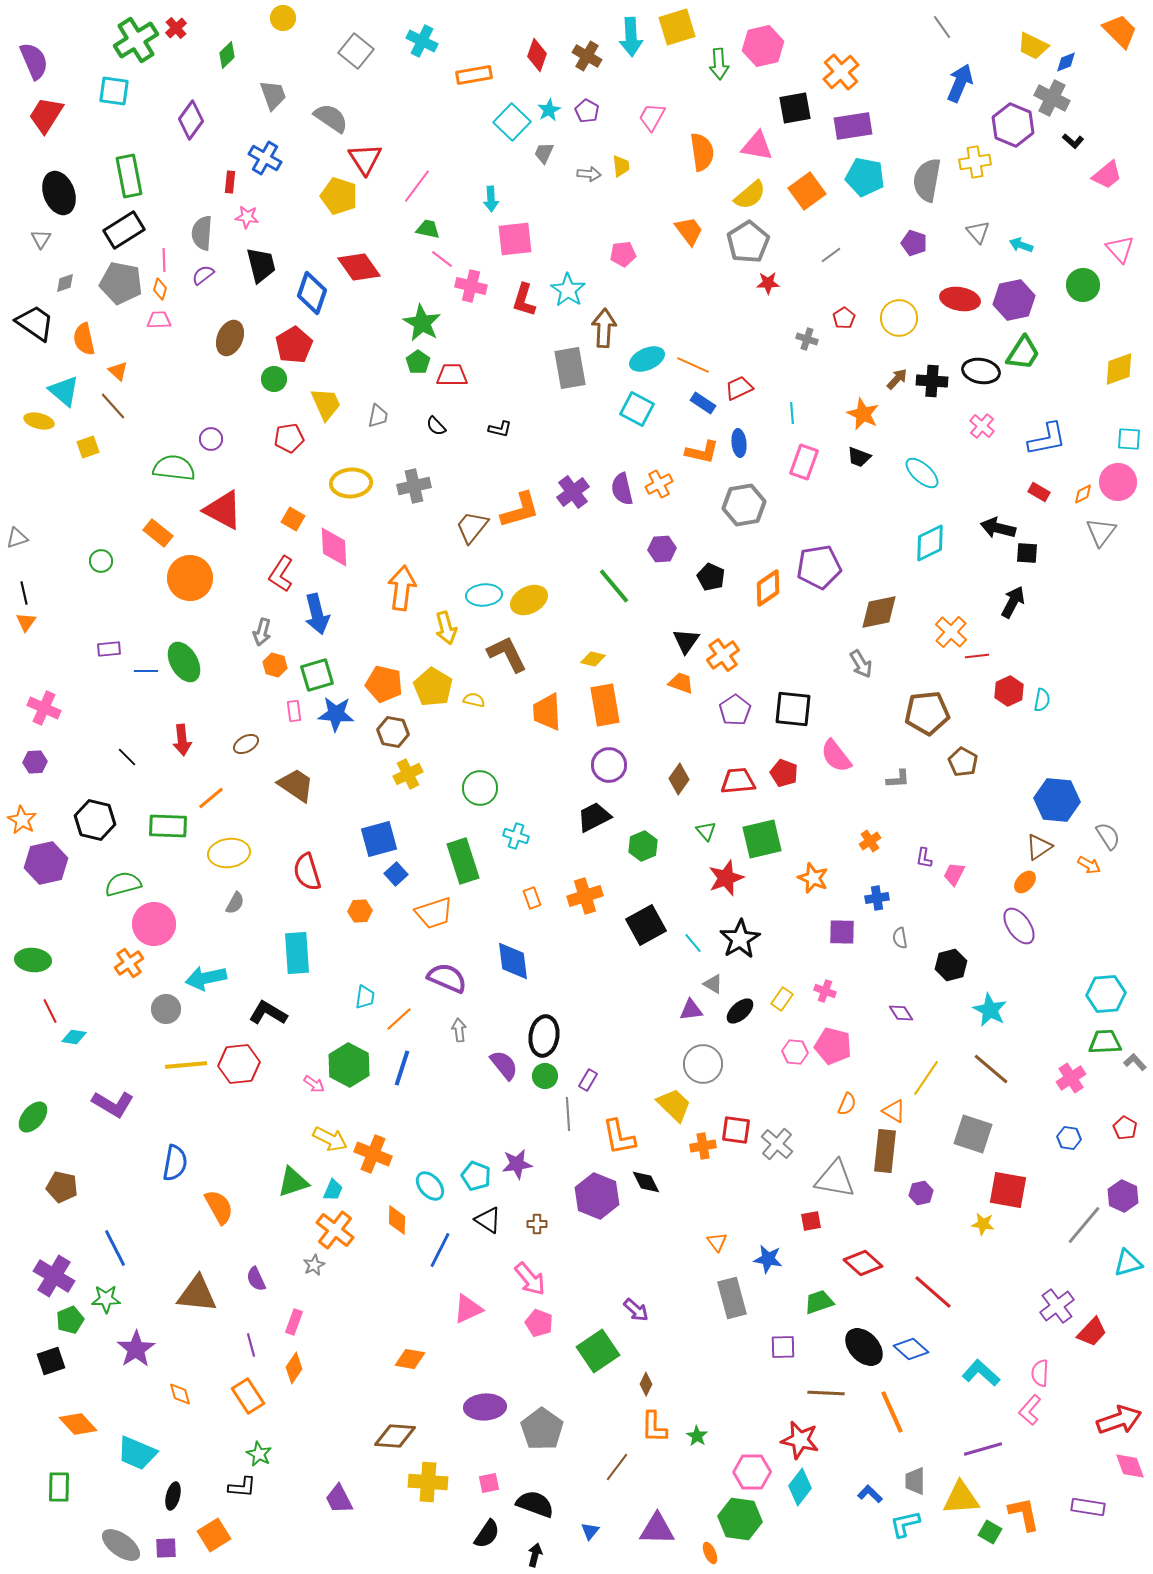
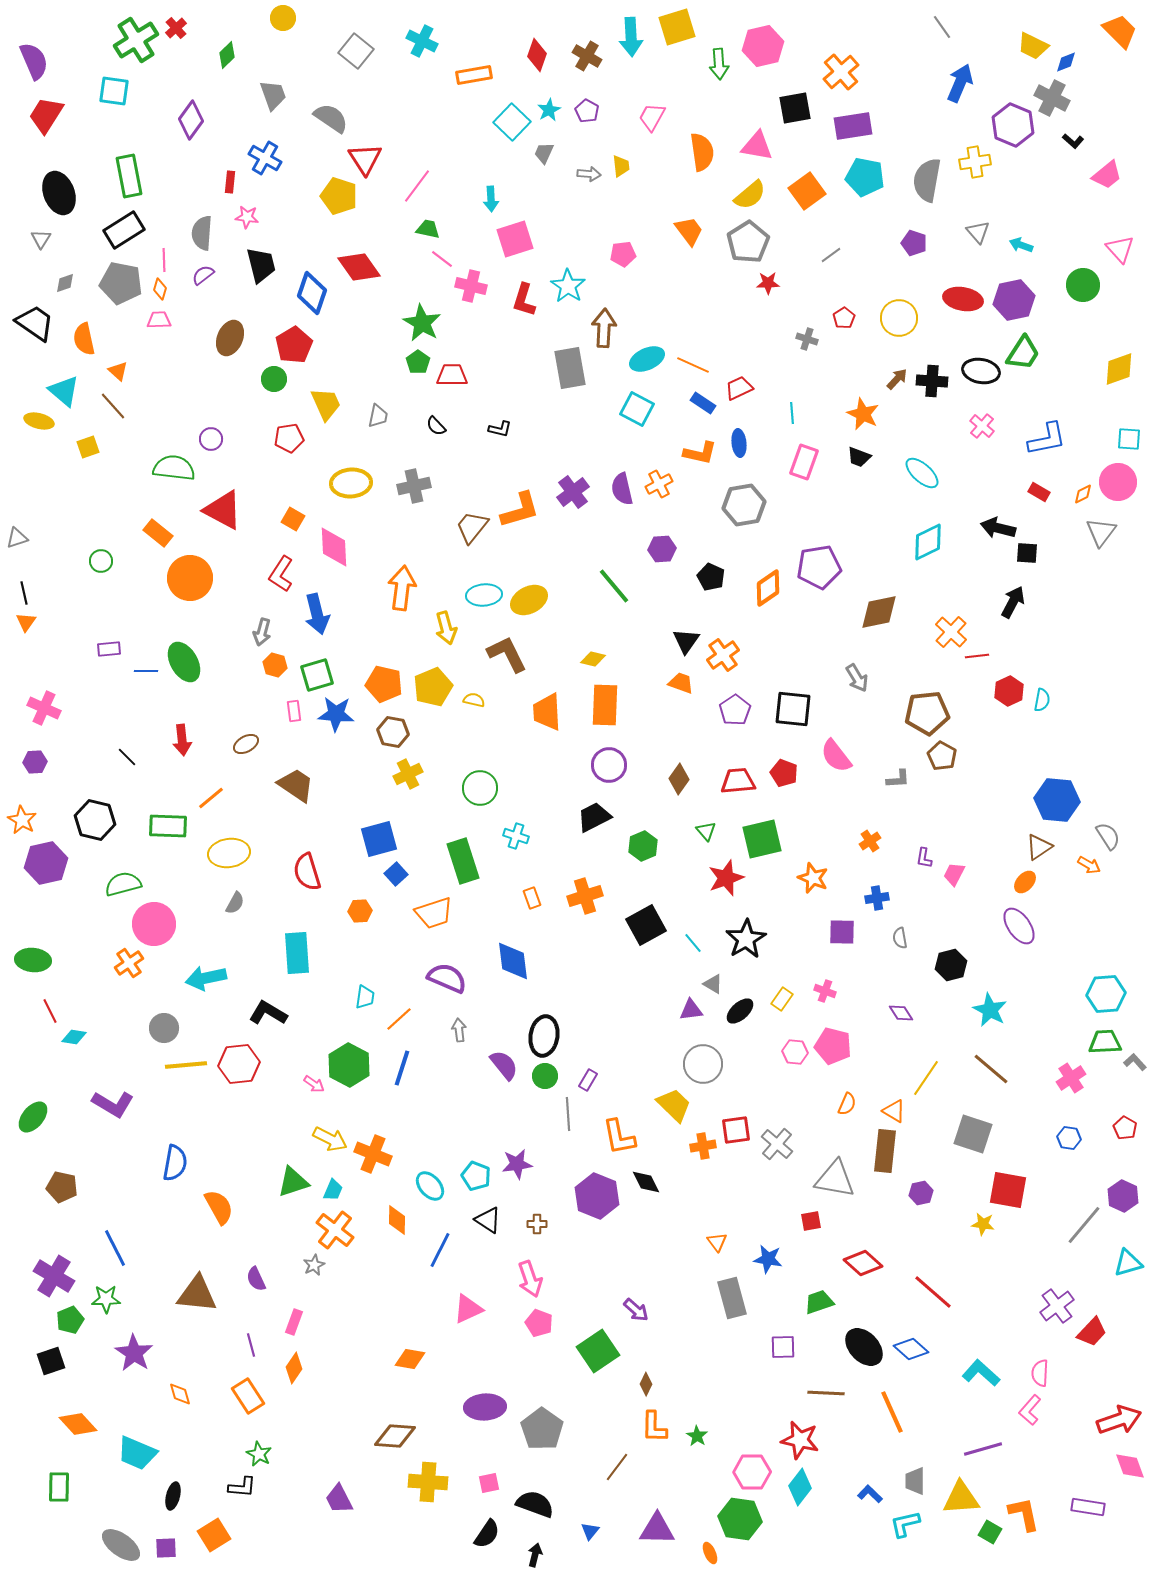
pink square at (515, 239): rotated 12 degrees counterclockwise
cyan star at (568, 290): moved 4 px up
red ellipse at (960, 299): moved 3 px right
orange L-shape at (702, 452): moved 2 px left, 1 px down
cyan diamond at (930, 543): moved 2 px left, 1 px up
gray arrow at (861, 664): moved 4 px left, 14 px down
yellow pentagon at (433, 687): rotated 18 degrees clockwise
orange rectangle at (605, 705): rotated 12 degrees clockwise
brown pentagon at (963, 762): moved 21 px left, 6 px up
black star at (740, 939): moved 6 px right
gray circle at (166, 1009): moved 2 px left, 19 px down
red square at (736, 1130): rotated 16 degrees counterclockwise
pink arrow at (530, 1279): rotated 21 degrees clockwise
purple star at (136, 1349): moved 2 px left, 4 px down; rotated 6 degrees counterclockwise
